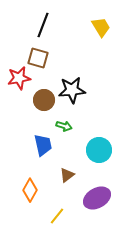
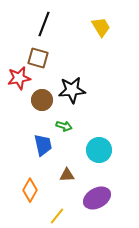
black line: moved 1 px right, 1 px up
brown circle: moved 2 px left
brown triangle: rotated 35 degrees clockwise
